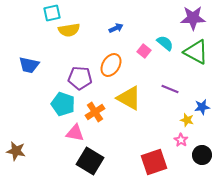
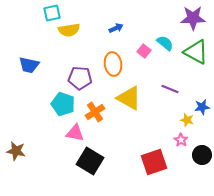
orange ellipse: moved 2 px right, 1 px up; rotated 40 degrees counterclockwise
